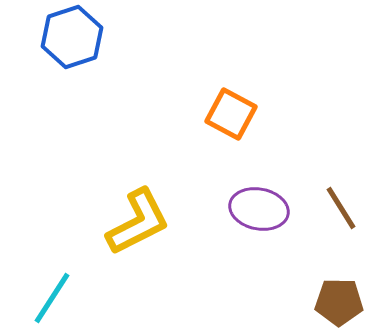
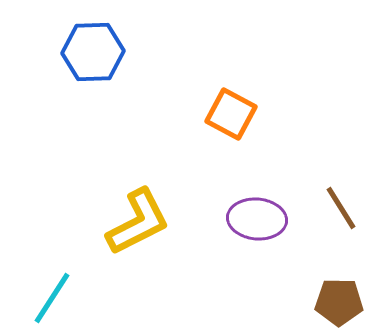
blue hexagon: moved 21 px right, 15 px down; rotated 16 degrees clockwise
purple ellipse: moved 2 px left, 10 px down; rotated 6 degrees counterclockwise
